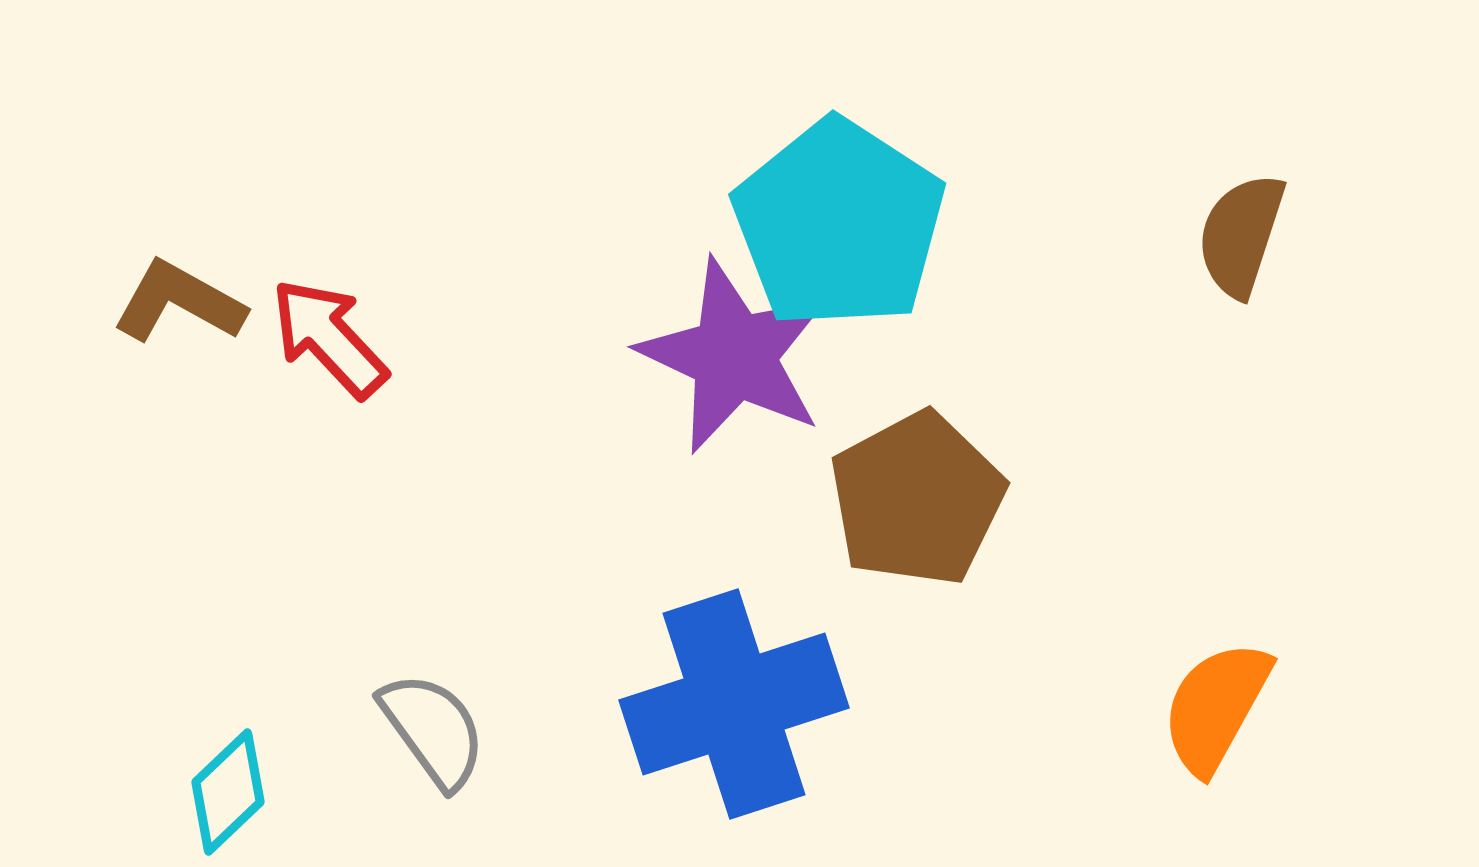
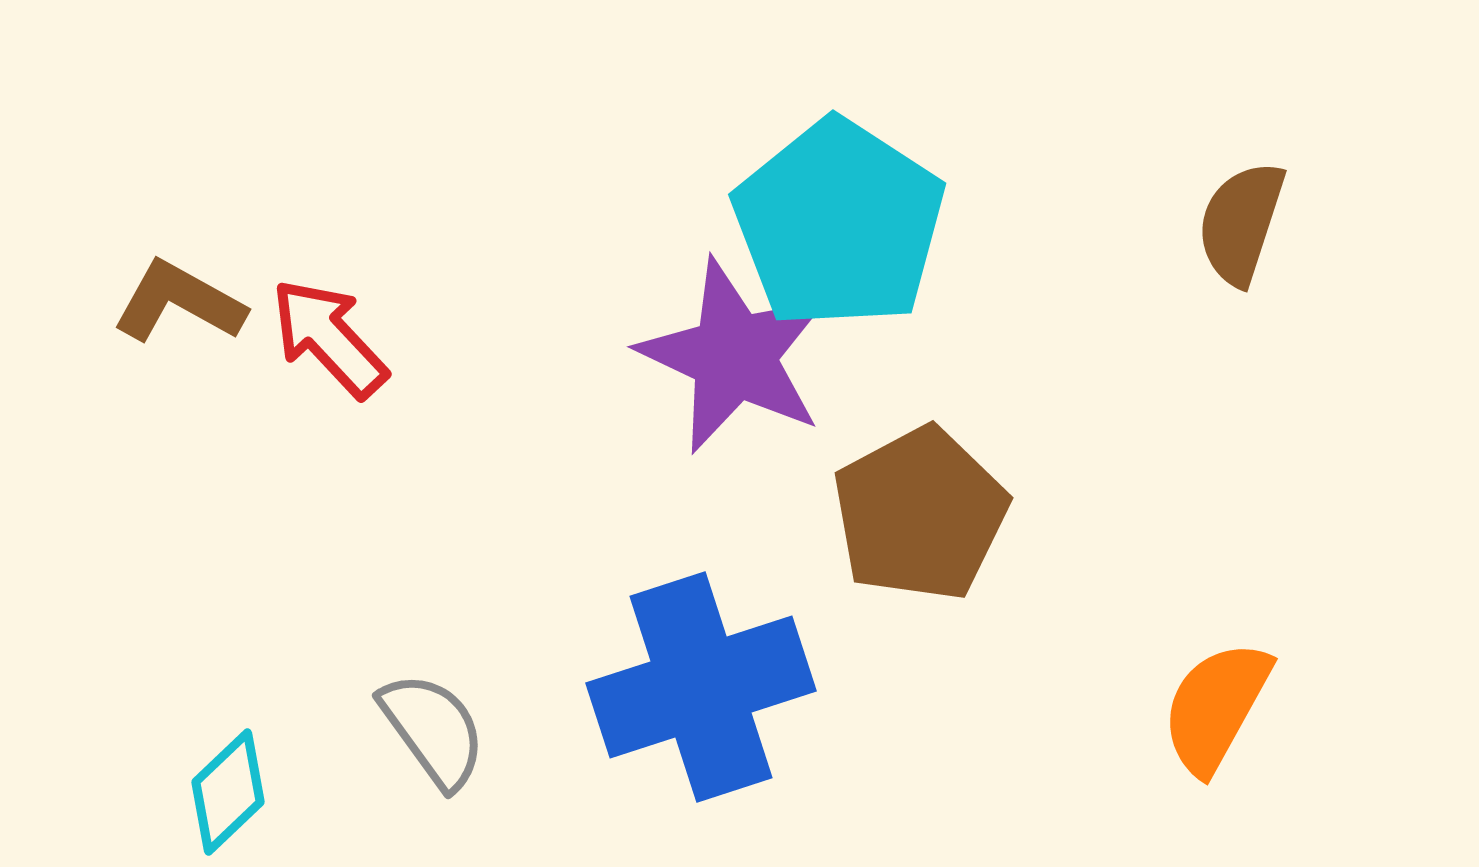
brown semicircle: moved 12 px up
brown pentagon: moved 3 px right, 15 px down
blue cross: moved 33 px left, 17 px up
